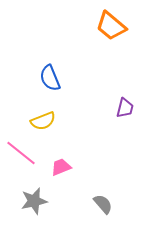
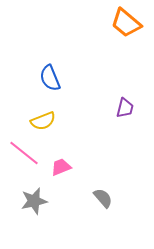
orange trapezoid: moved 15 px right, 3 px up
pink line: moved 3 px right
gray semicircle: moved 6 px up
